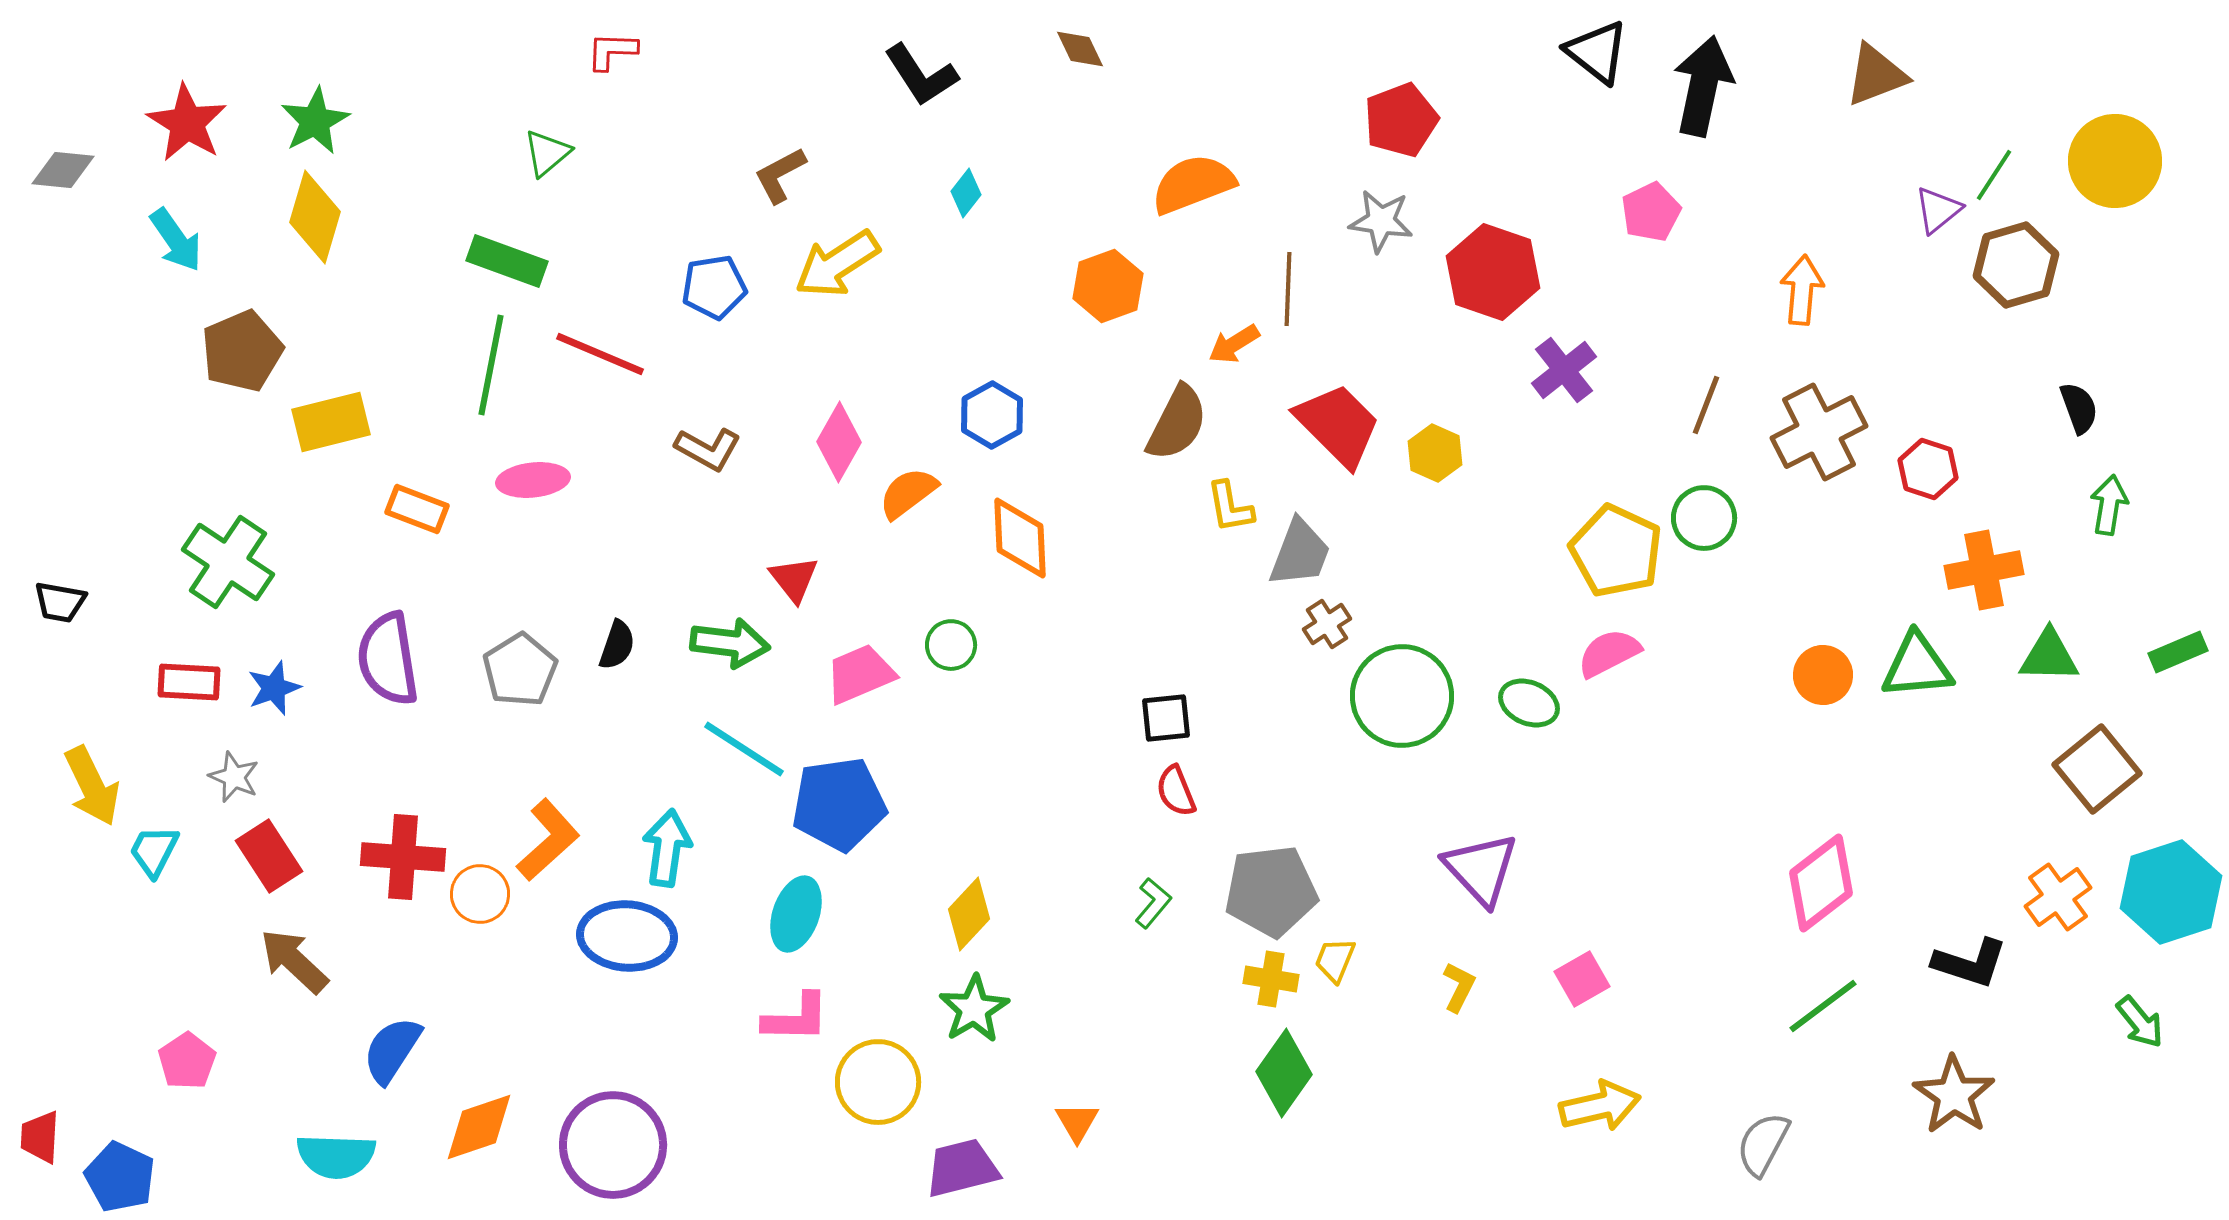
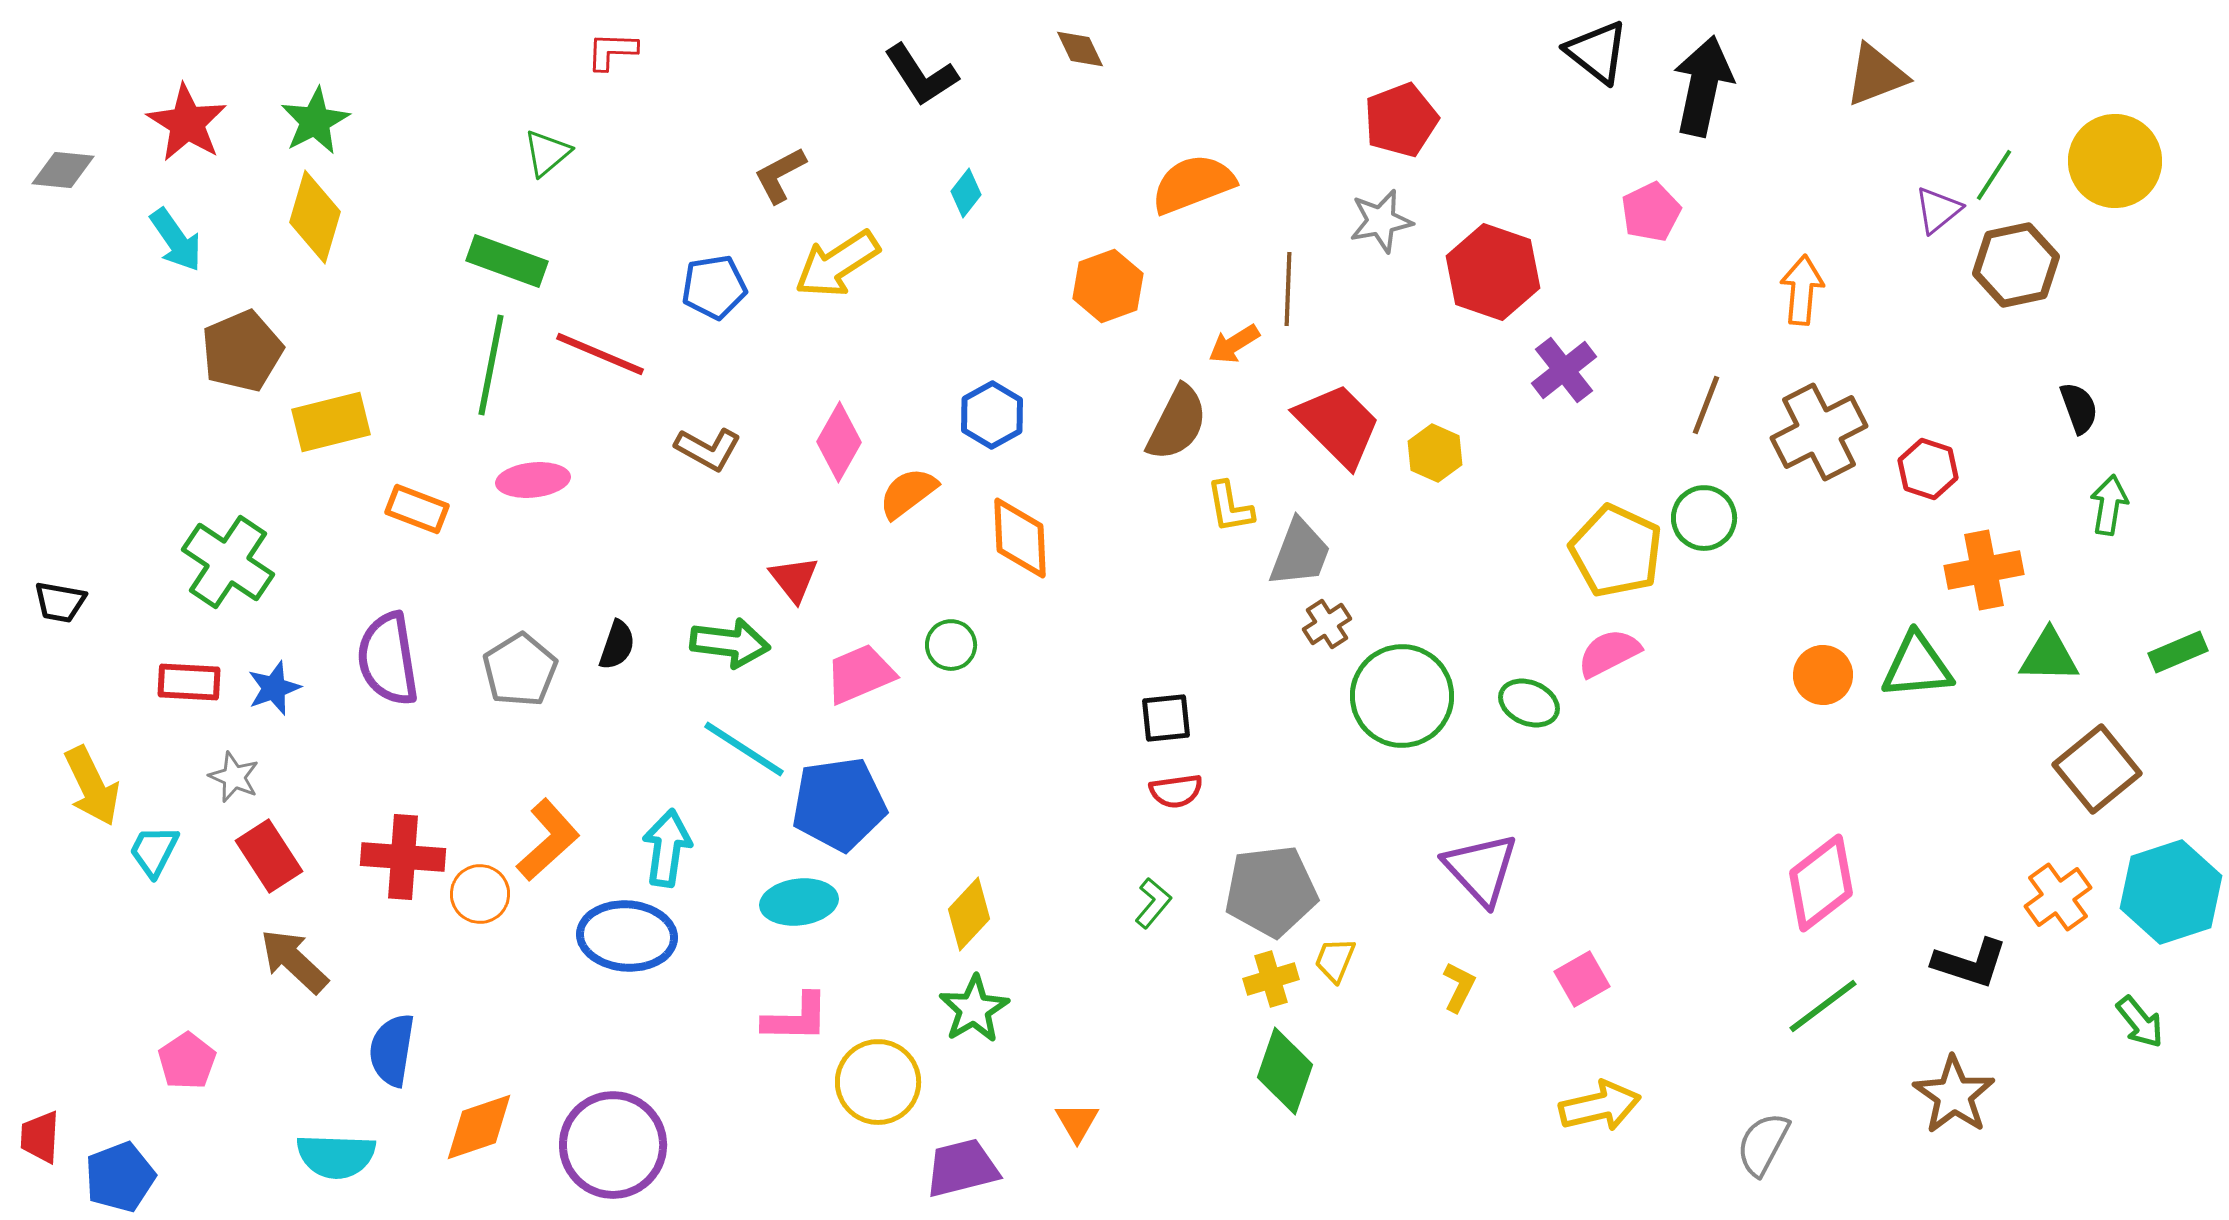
gray star at (1381, 221): rotated 20 degrees counterclockwise
brown hexagon at (2016, 265): rotated 4 degrees clockwise
red semicircle at (1176, 791): rotated 76 degrees counterclockwise
cyan ellipse at (796, 914): moved 3 px right, 12 px up; rotated 64 degrees clockwise
yellow cross at (1271, 979): rotated 26 degrees counterclockwise
blue semicircle at (392, 1050): rotated 24 degrees counterclockwise
green diamond at (1284, 1073): moved 1 px right, 2 px up; rotated 16 degrees counterclockwise
blue pentagon at (120, 1177): rotated 26 degrees clockwise
